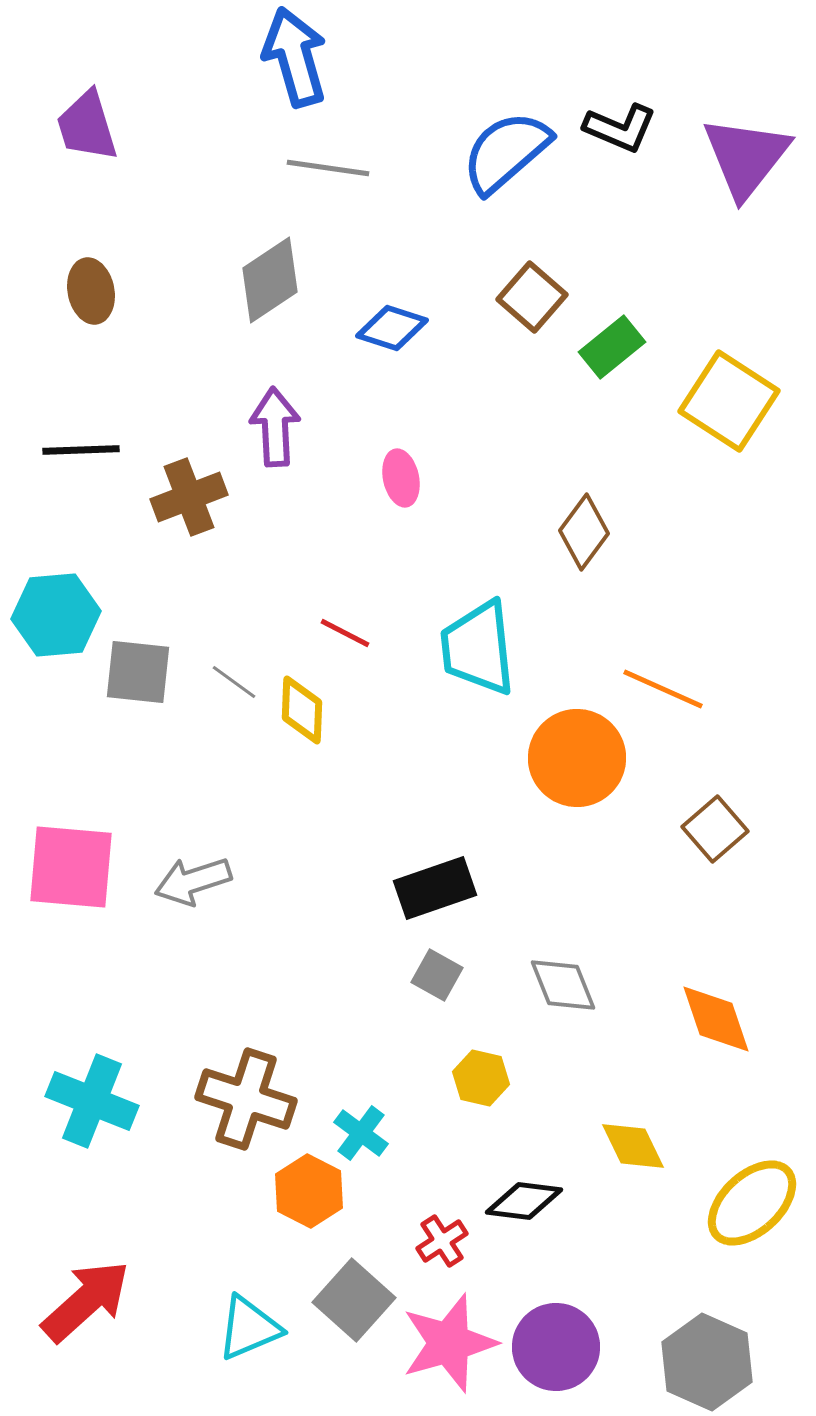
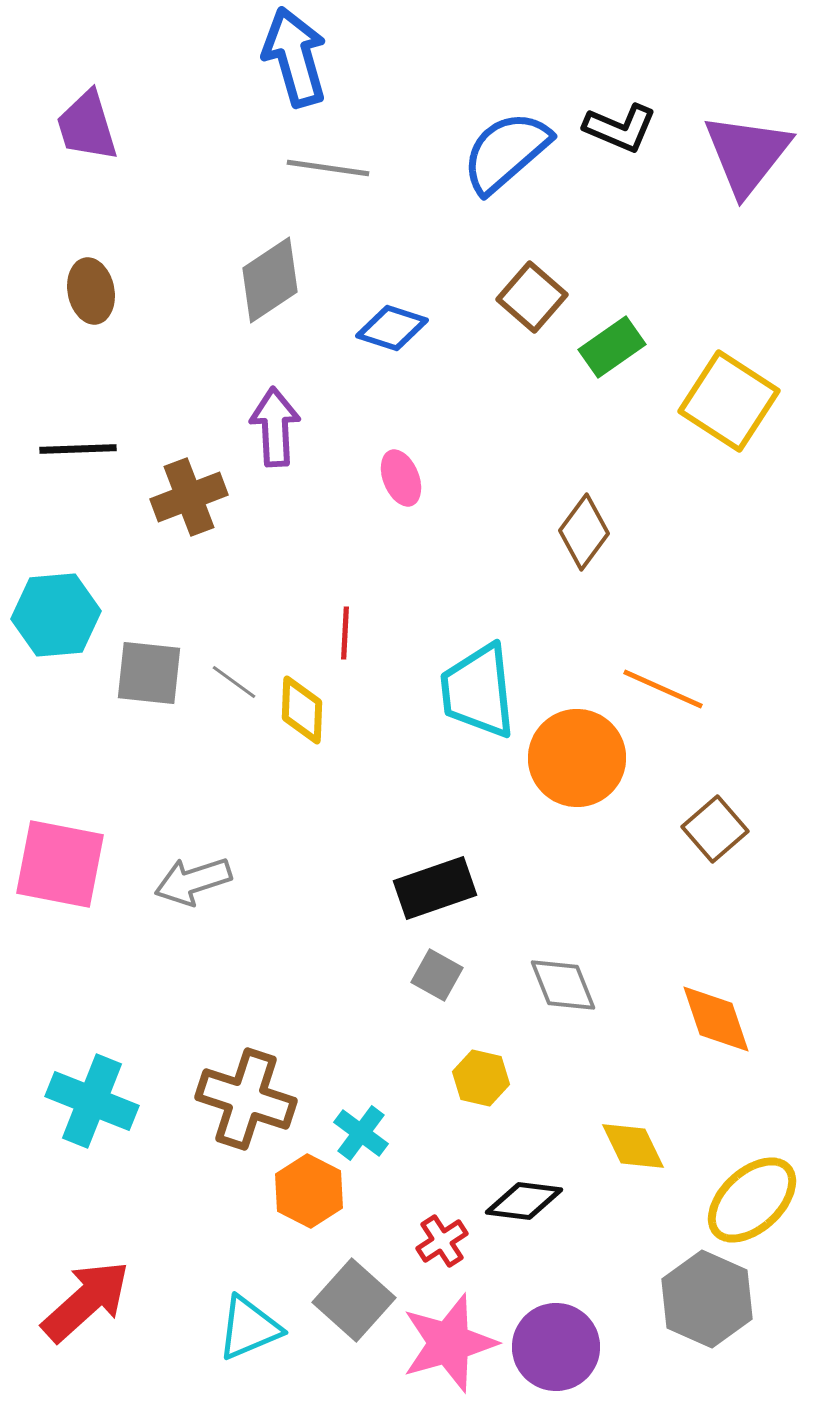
purple triangle at (746, 157): moved 1 px right, 3 px up
green rectangle at (612, 347): rotated 4 degrees clockwise
black line at (81, 450): moved 3 px left, 1 px up
pink ellipse at (401, 478): rotated 10 degrees counterclockwise
red line at (345, 633): rotated 66 degrees clockwise
cyan trapezoid at (478, 648): moved 43 px down
gray square at (138, 672): moved 11 px right, 1 px down
pink square at (71, 867): moved 11 px left, 3 px up; rotated 6 degrees clockwise
yellow ellipse at (752, 1203): moved 3 px up
gray hexagon at (707, 1362): moved 63 px up
